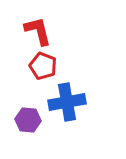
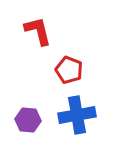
red pentagon: moved 26 px right, 4 px down
blue cross: moved 10 px right, 13 px down
